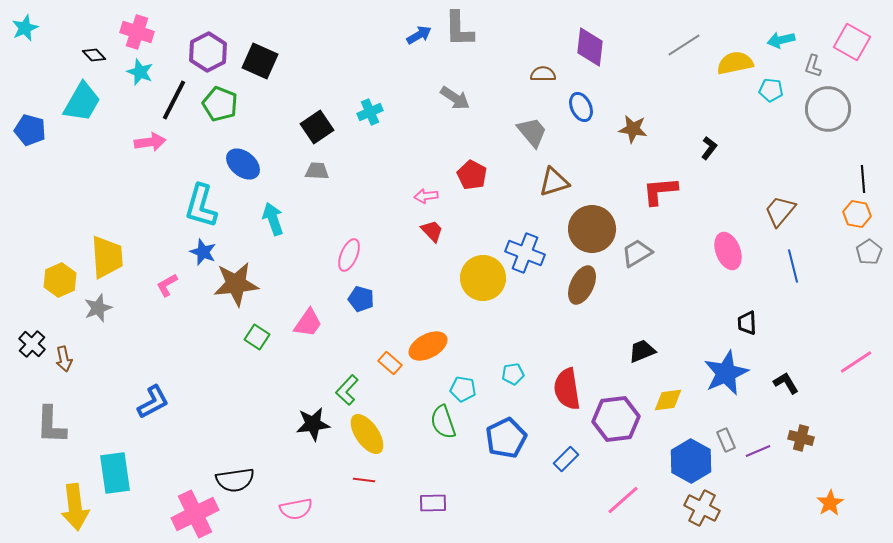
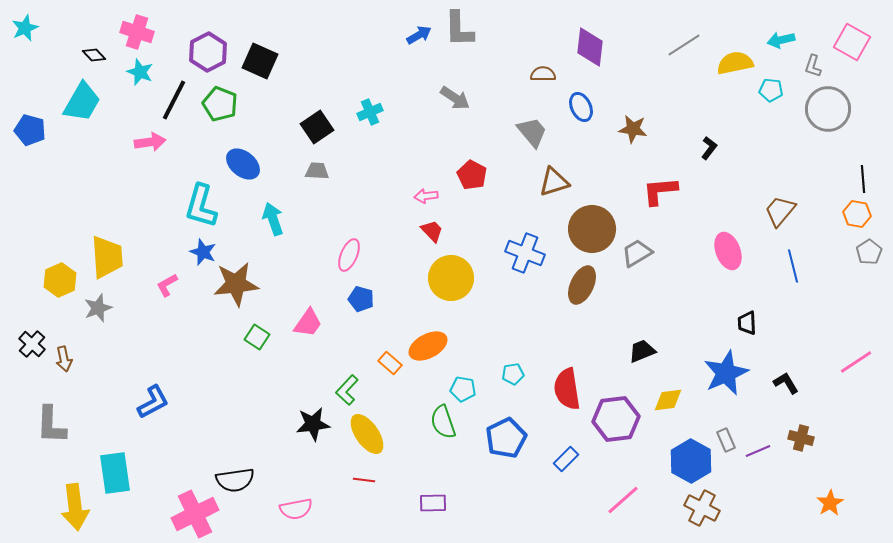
yellow circle at (483, 278): moved 32 px left
